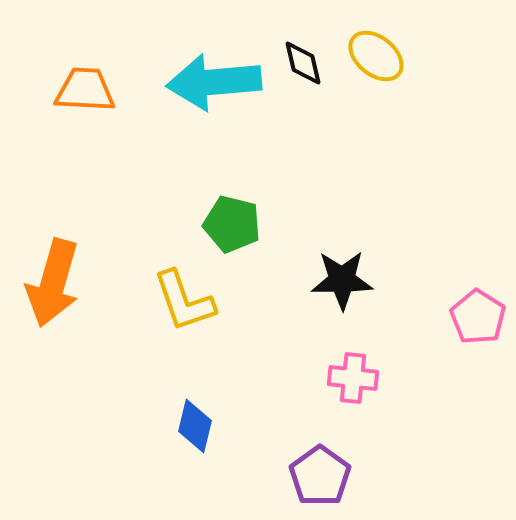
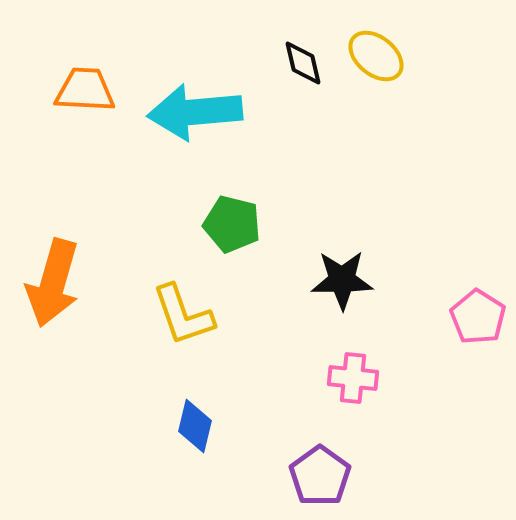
cyan arrow: moved 19 px left, 30 px down
yellow L-shape: moved 1 px left, 14 px down
